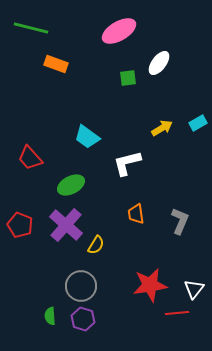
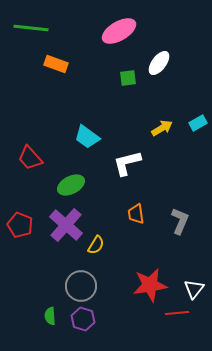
green line: rotated 8 degrees counterclockwise
